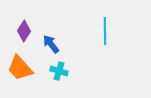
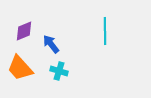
purple diamond: rotated 35 degrees clockwise
